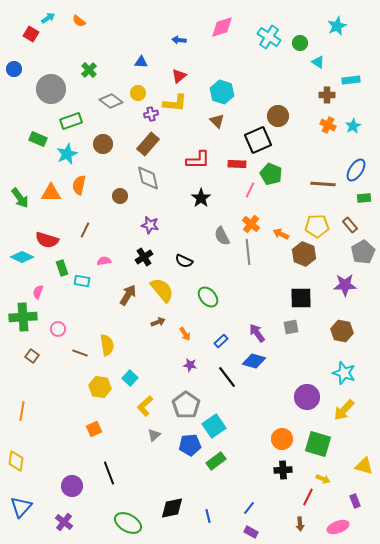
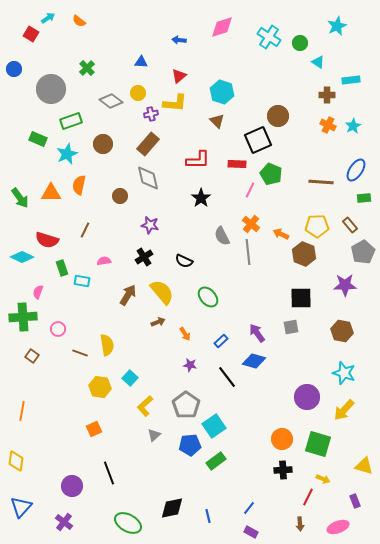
green cross at (89, 70): moved 2 px left, 2 px up
brown line at (323, 184): moved 2 px left, 2 px up
yellow semicircle at (162, 290): moved 2 px down
